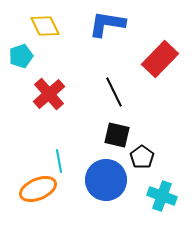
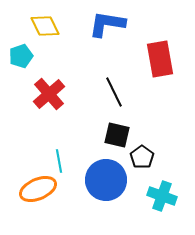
red rectangle: rotated 54 degrees counterclockwise
